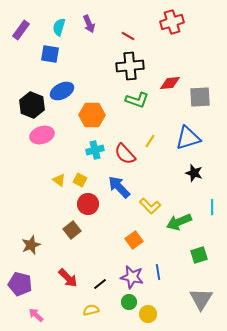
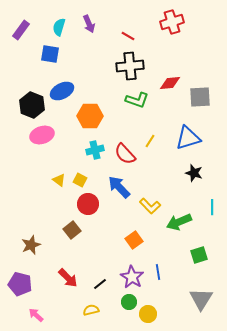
orange hexagon: moved 2 px left, 1 px down
purple star: rotated 20 degrees clockwise
